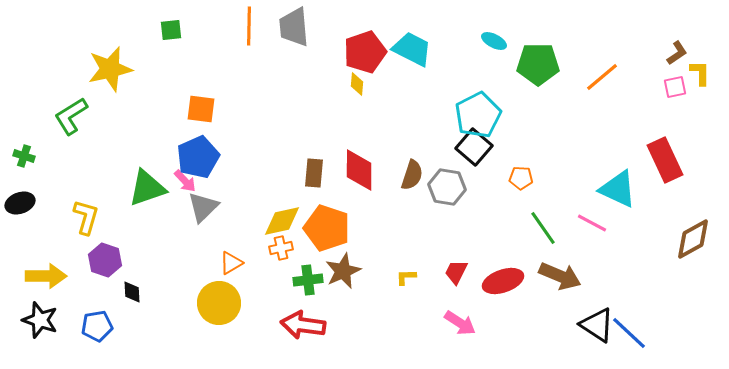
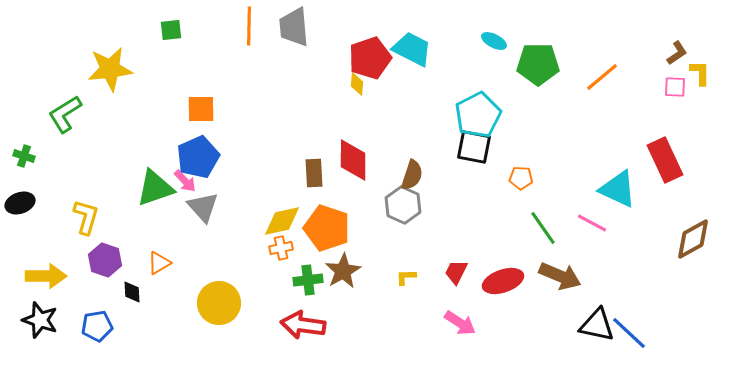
red pentagon at (365, 52): moved 5 px right, 6 px down
yellow star at (110, 69): rotated 6 degrees clockwise
pink square at (675, 87): rotated 15 degrees clockwise
orange square at (201, 109): rotated 8 degrees counterclockwise
green L-shape at (71, 116): moved 6 px left, 2 px up
black square at (474, 147): rotated 30 degrees counterclockwise
red diamond at (359, 170): moved 6 px left, 10 px up
brown rectangle at (314, 173): rotated 8 degrees counterclockwise
gray hexagon at (447, 187): moved 44 px left, 18 px down; rotated 15 degrees clockwise
green triangle at (147, 188): moved 8 px right
gray triangle at (203, 207): rotated 28 degrees counterclockwise
orange triangle at (231, 263): moved 72 px left
brown star at (343, 271): rotated 6 degrees counterclockwise
black triangle at (597, 325): rotated 21 degrees counterclockwise
